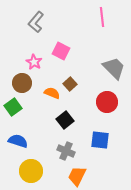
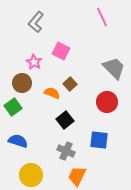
pink line: rotated 18 degrees counterclockwise
blue square: moved 1 px left
yellow circle: moved 4 px down
